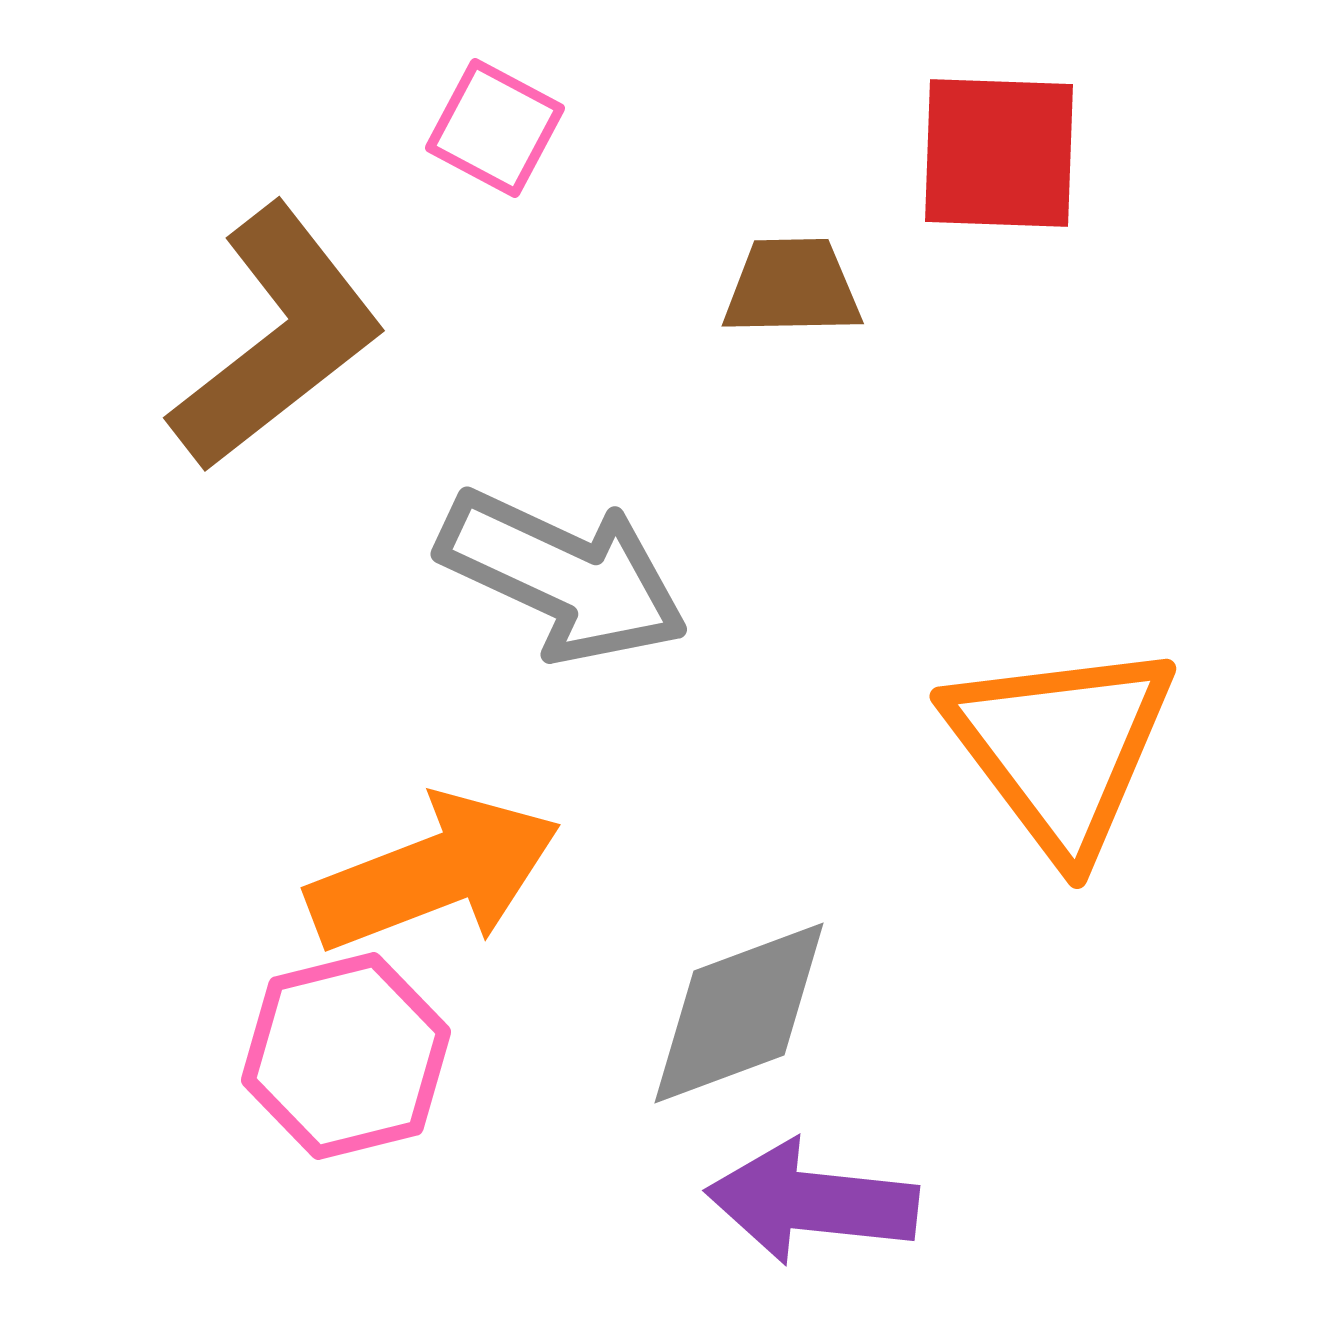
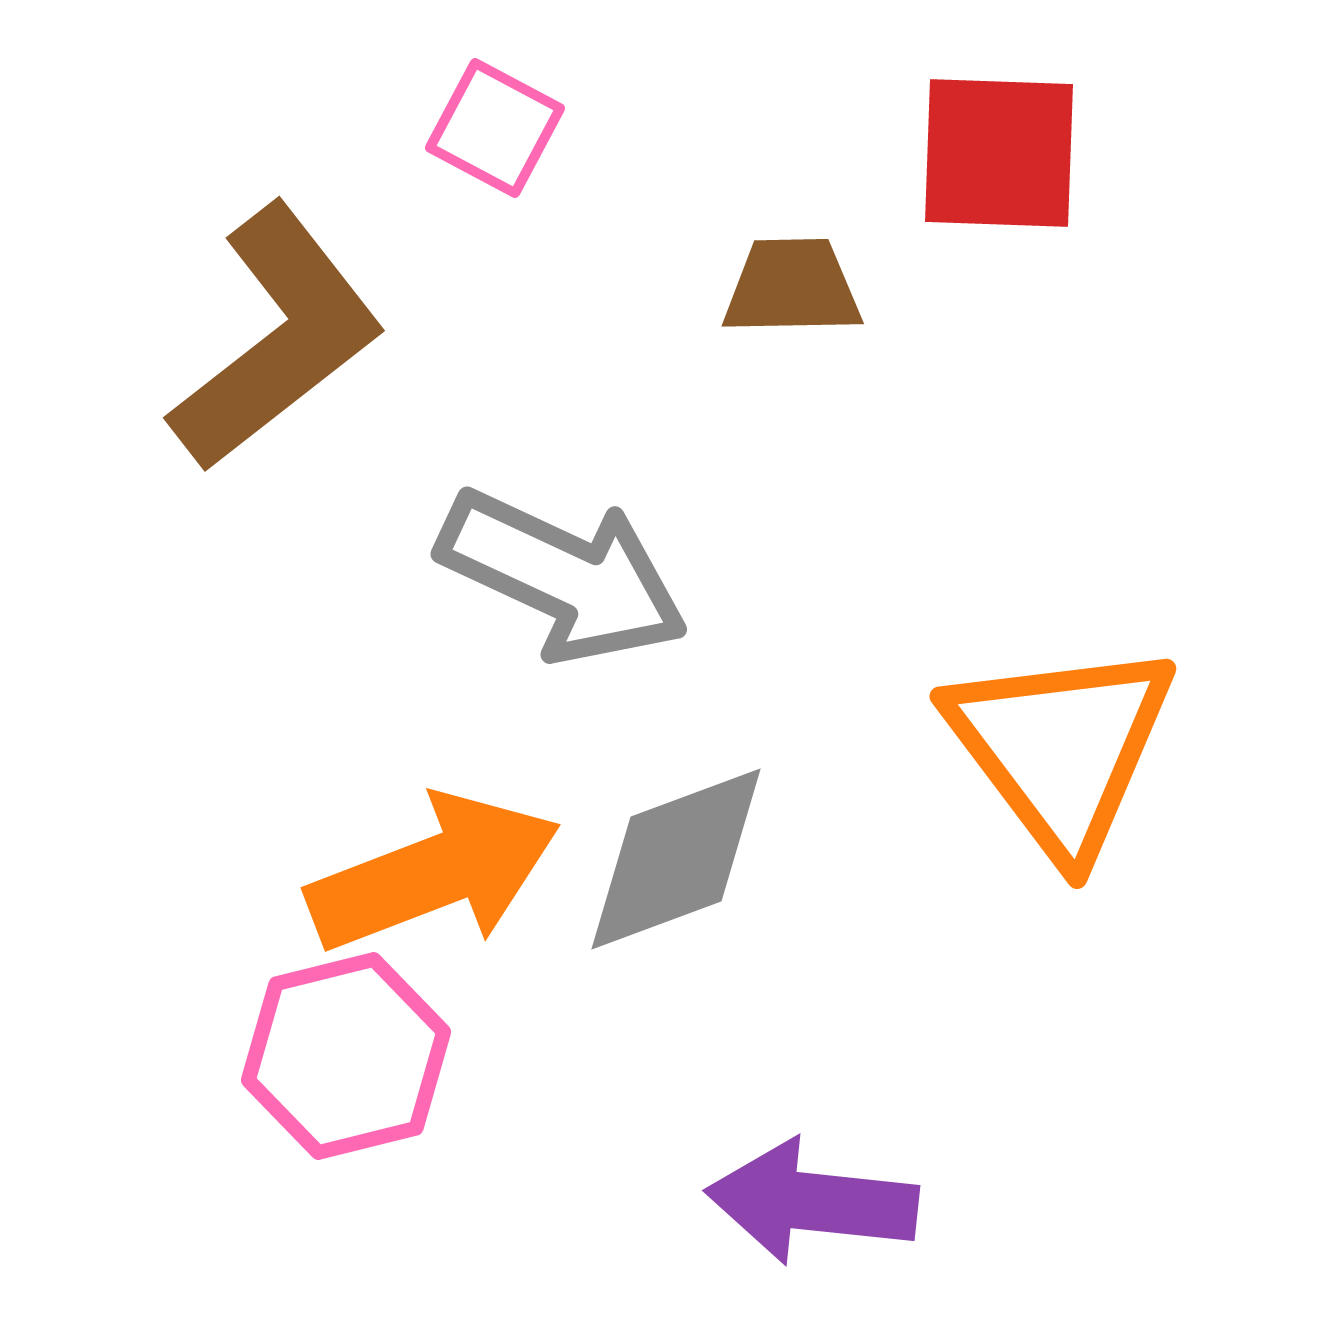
gray diamond: moved 63 px left, 154 px up
